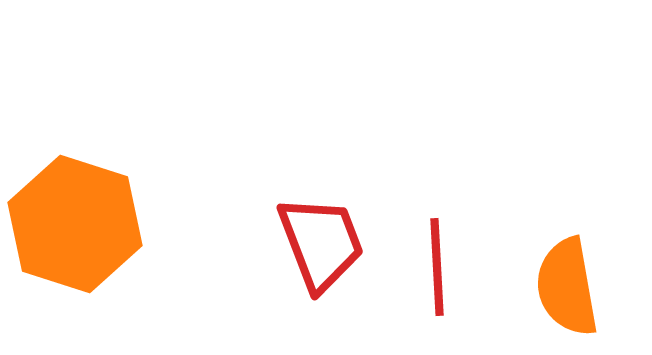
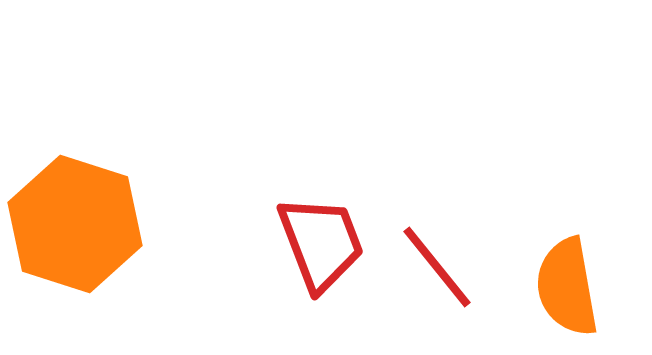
red line: rotated 36 degrees counterclockwise
